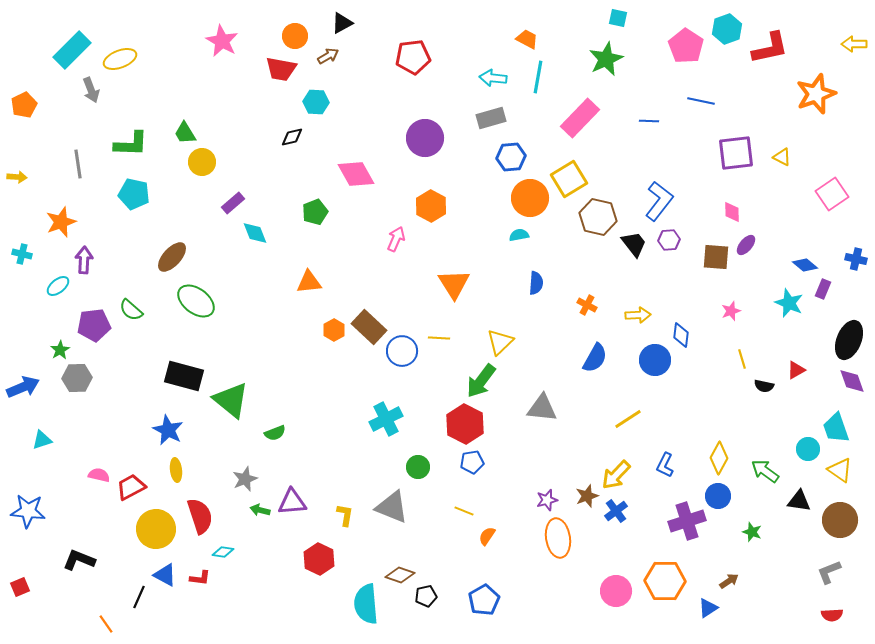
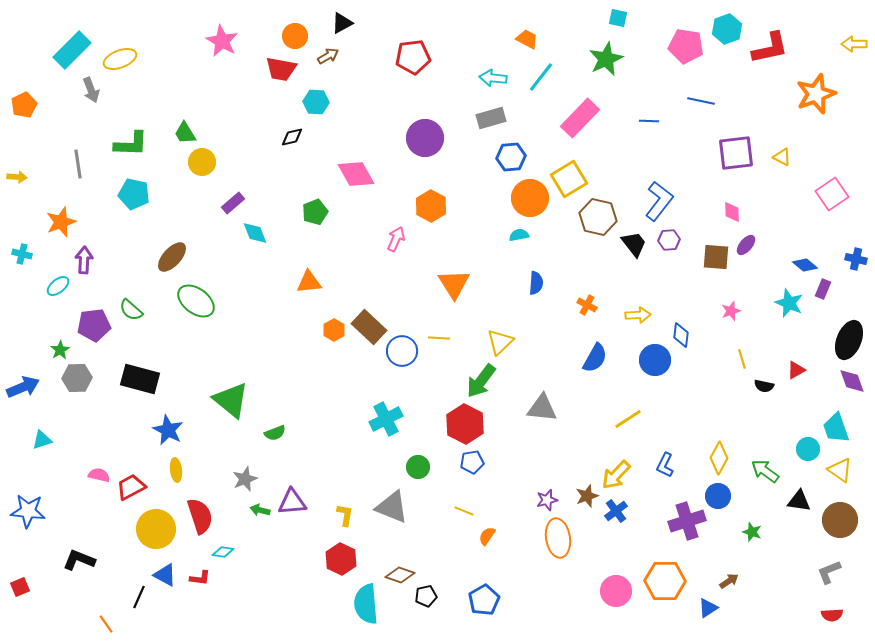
pink pentagon at (686, 46): rotated 24 degrees counterclockwise
cyan line at (538, 77): moved 3 px right; rotated 28 degrees clockwise
black rectangle at (184, 376): moved 44 px left, 3 px down
red hexagon at (319, 559): moved 22 px right
